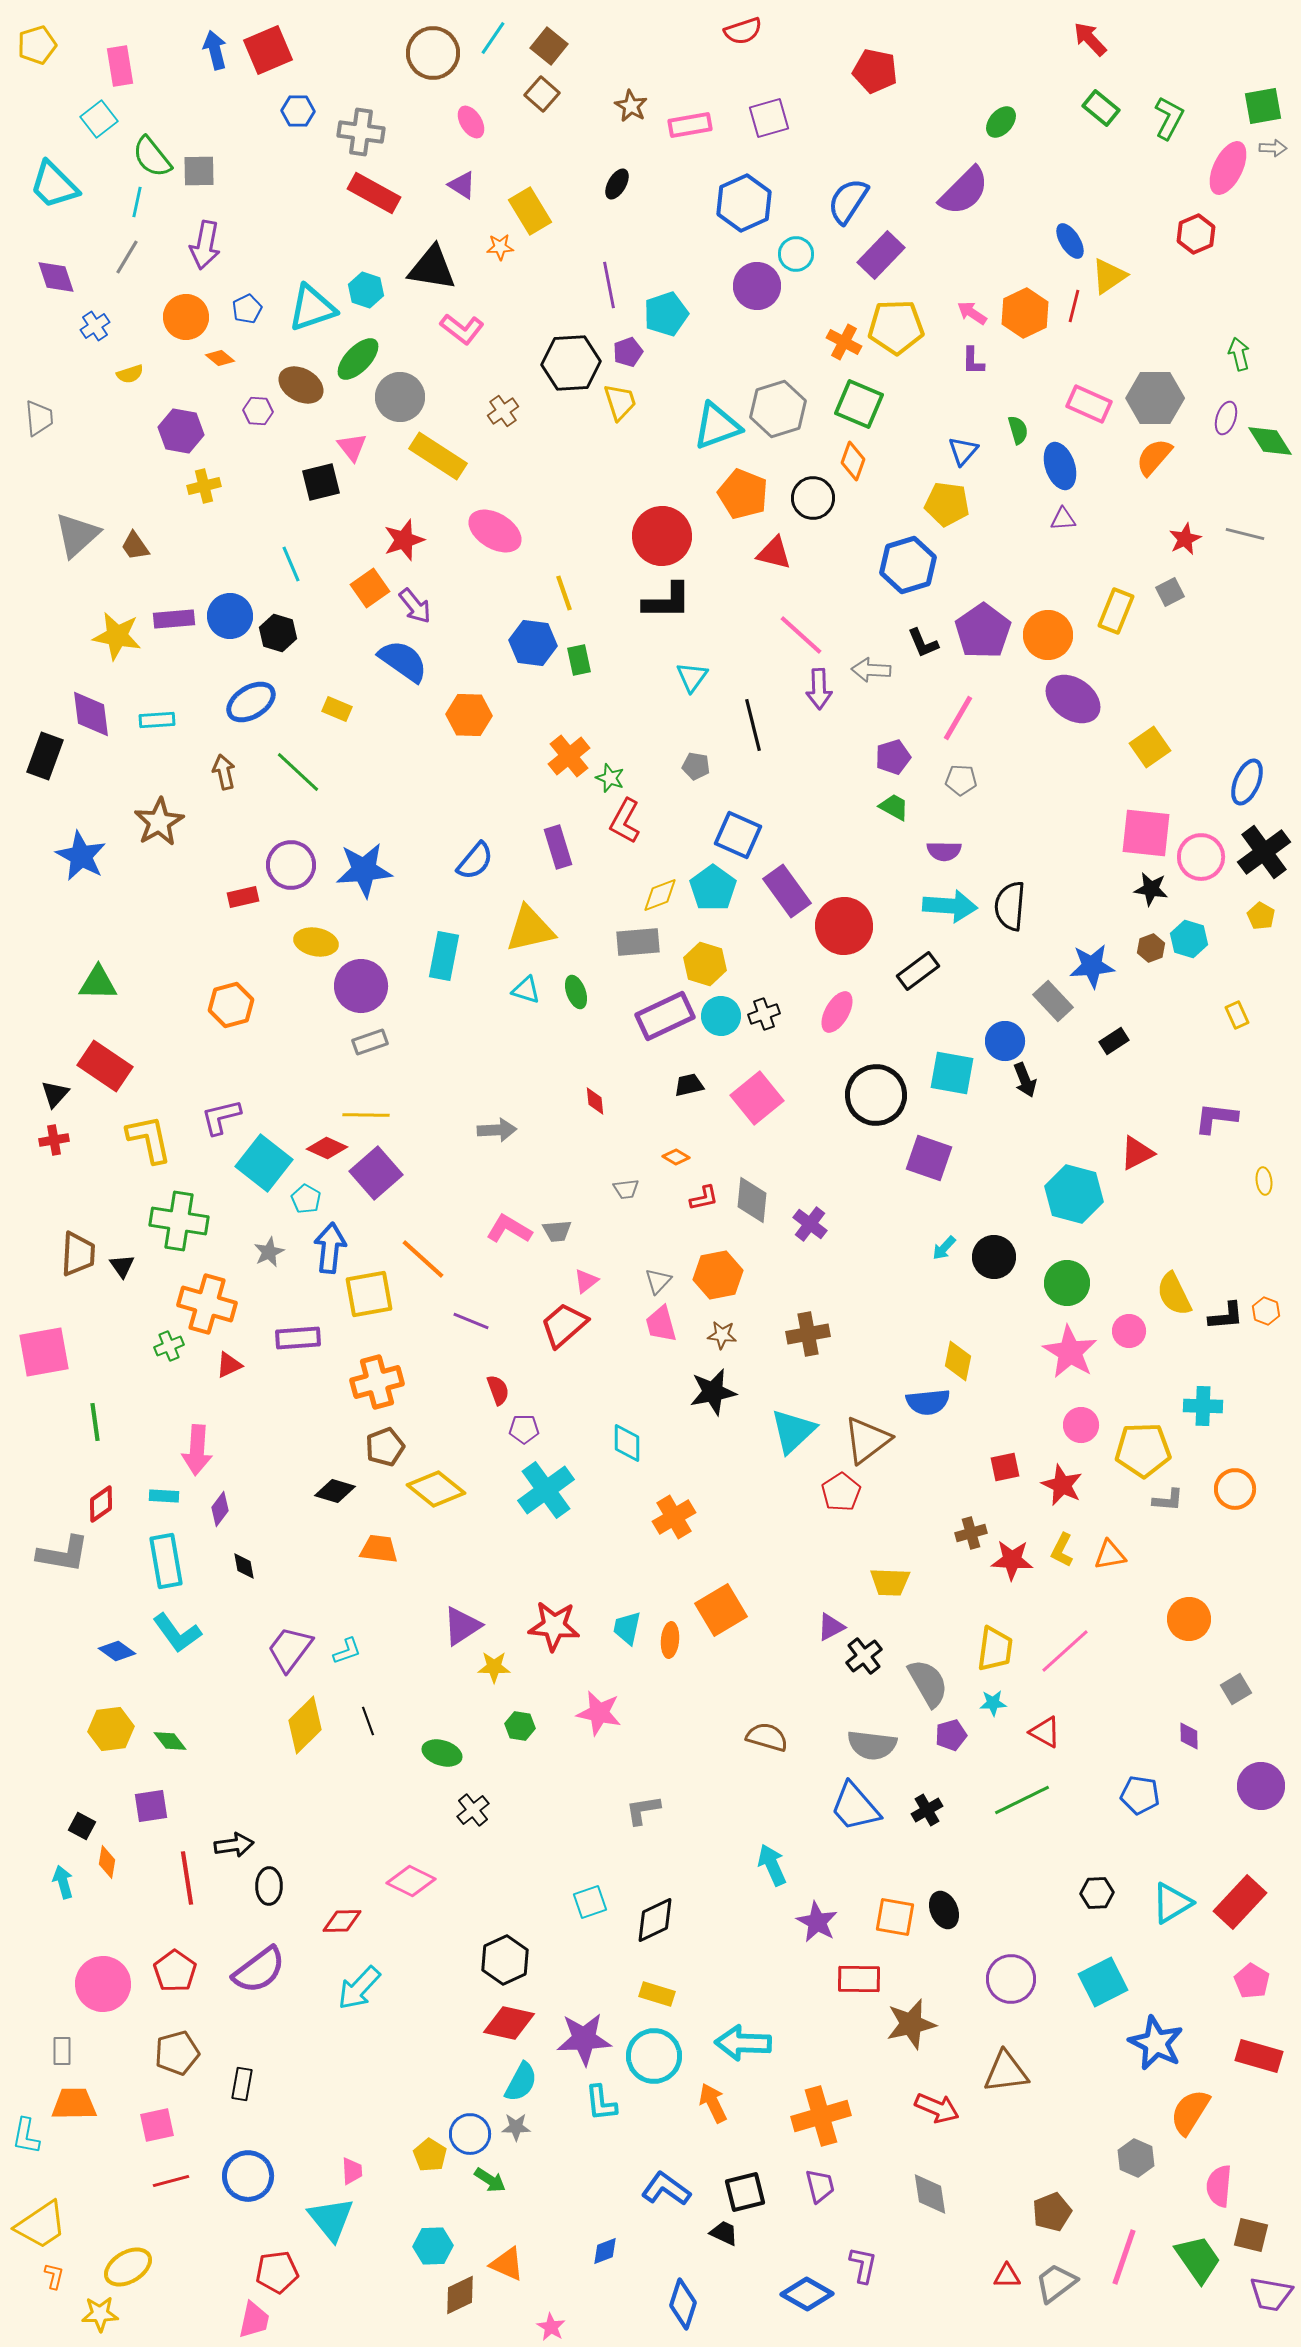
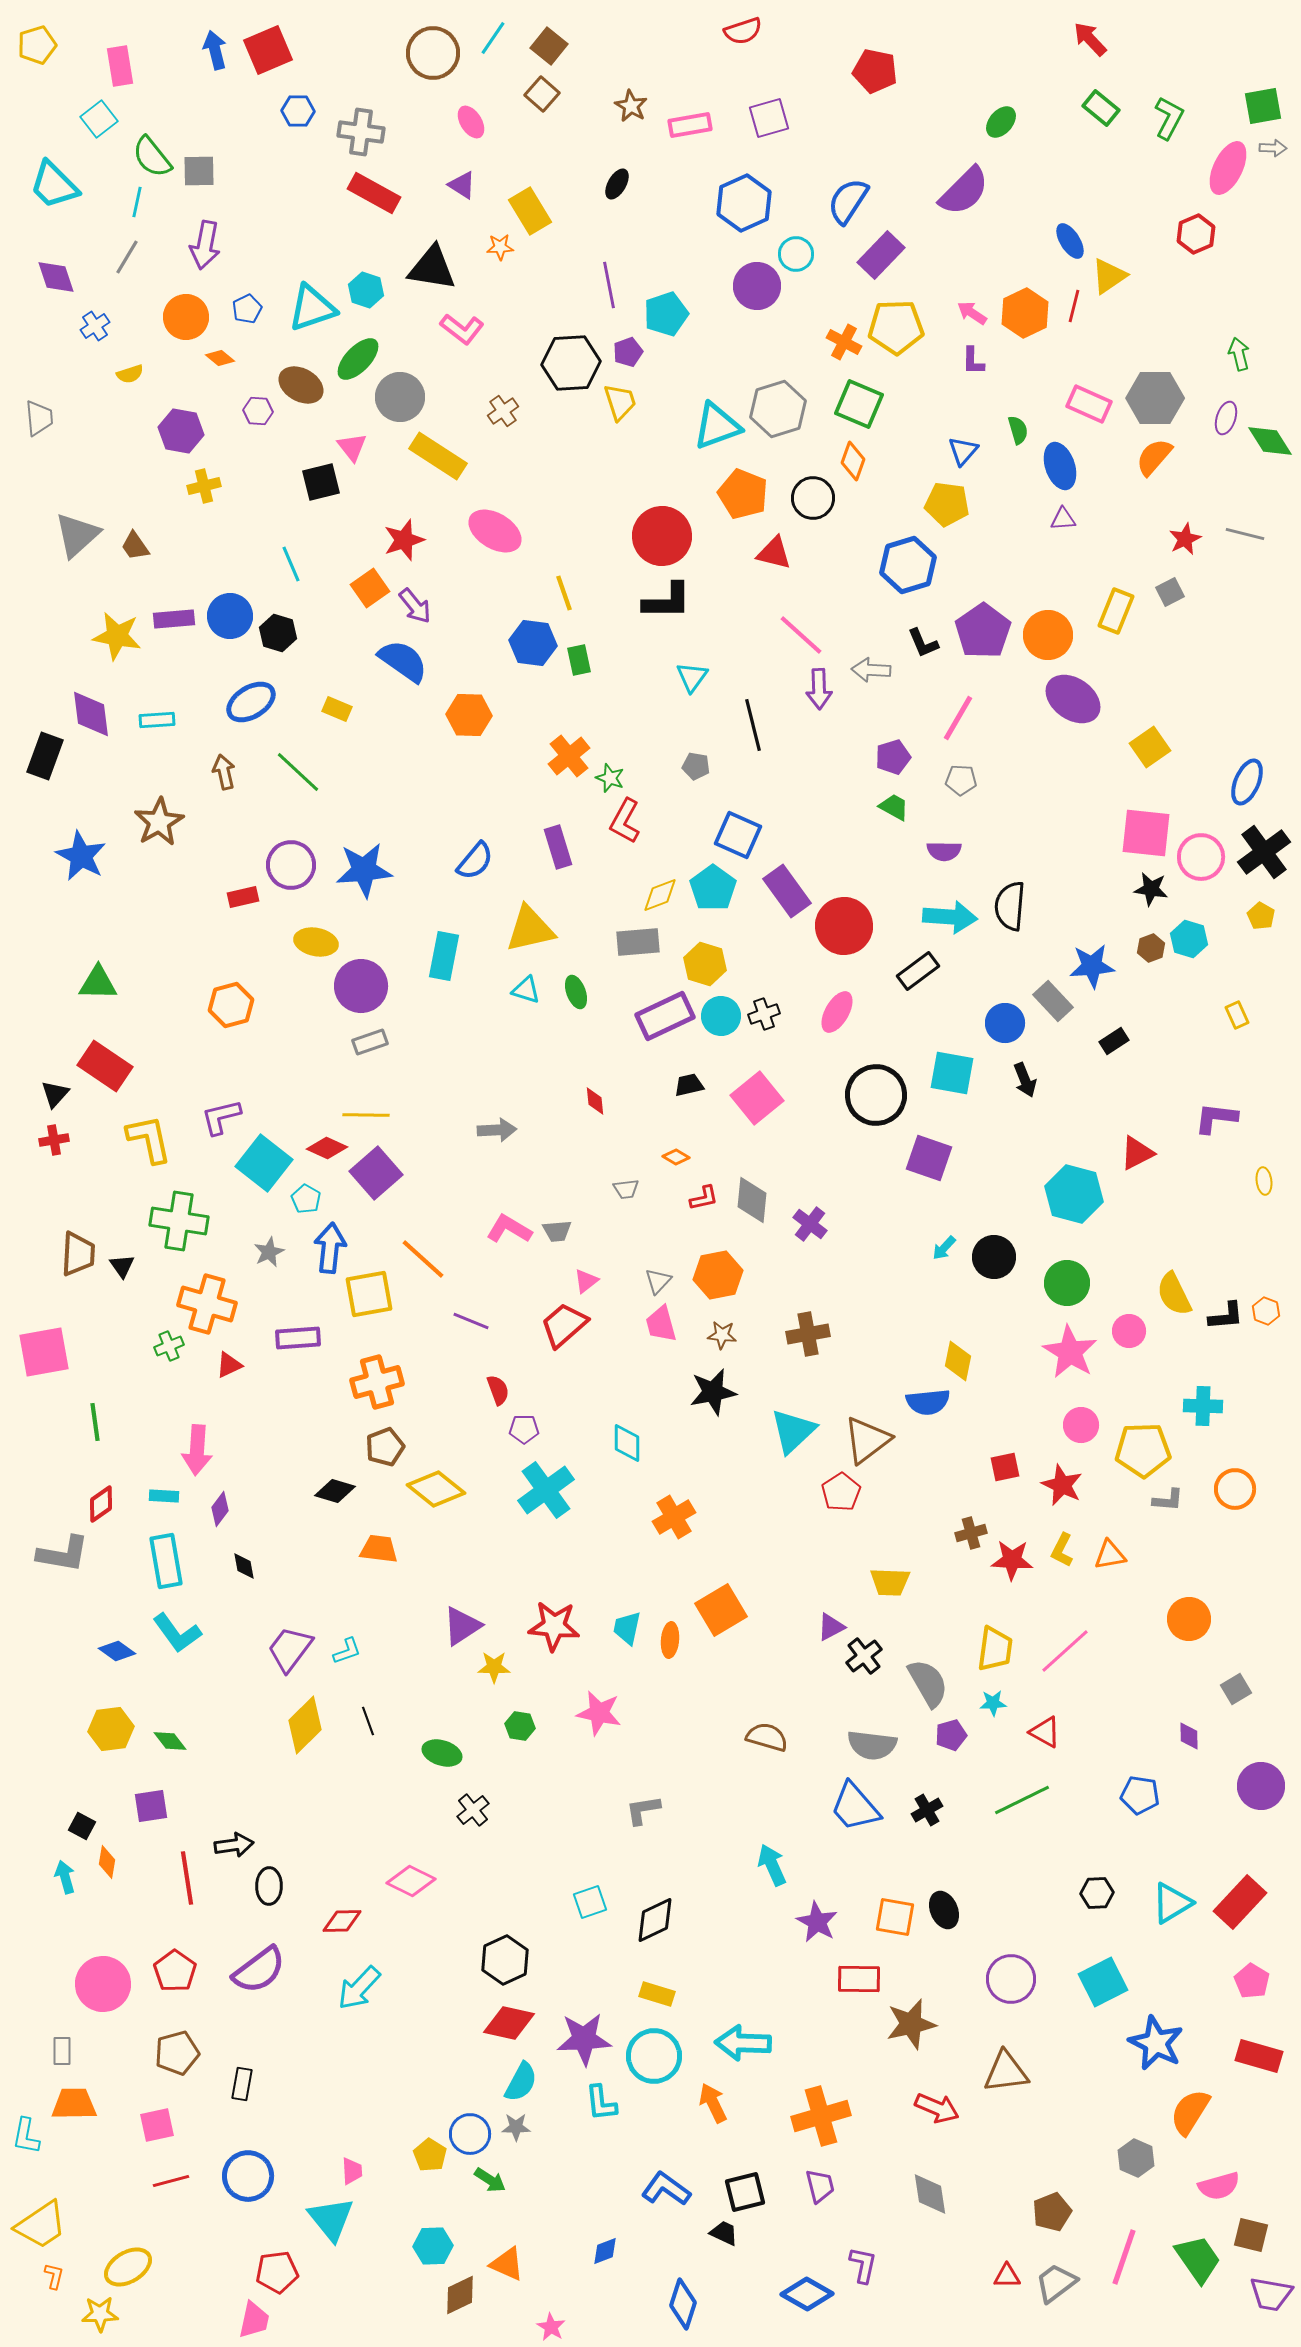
cyan arrow at (950, 906): moved 11 px down
blue circle at (1005, 1041): moved 18 px up
cyan arrow at (63, 1882): moved 2 px right, 5 px up
pink semicircle at (1219, 2186): rotated 111 degrees counterclockwise
